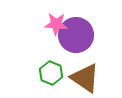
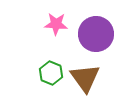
purple circle: moved 20 px right, 1 px up
brown triangle: rotated 20 degrees clockwise
